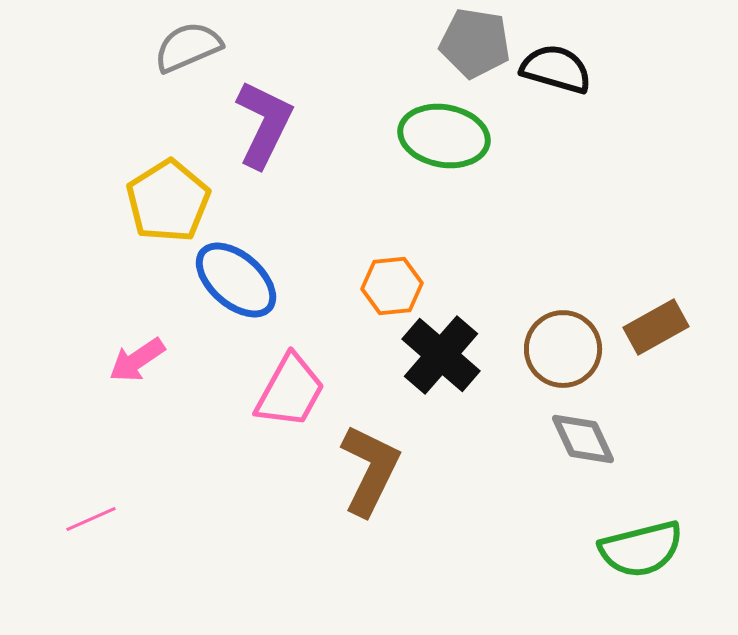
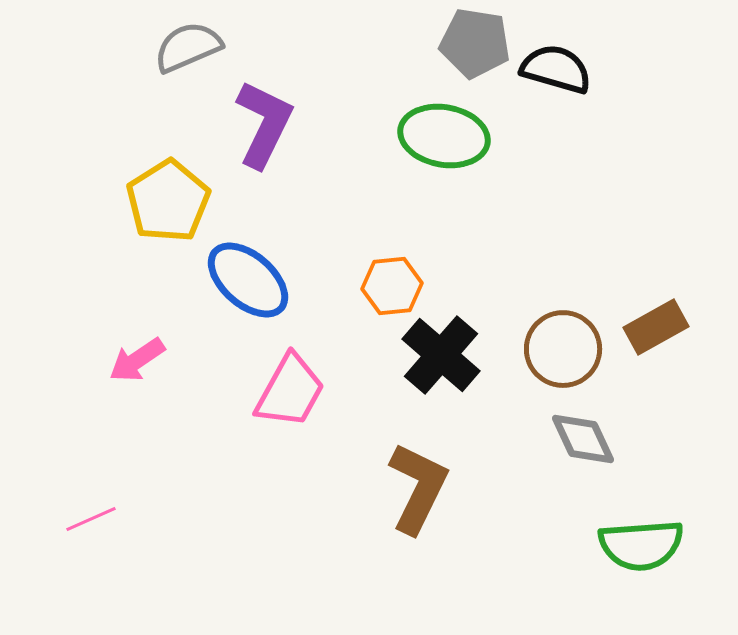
blue ellipse: moved 12 px right
brown L-shape: moved 48 px right, 18 px down
green semicircle: moved 4 px up; rotated 10 degrees clockwise
